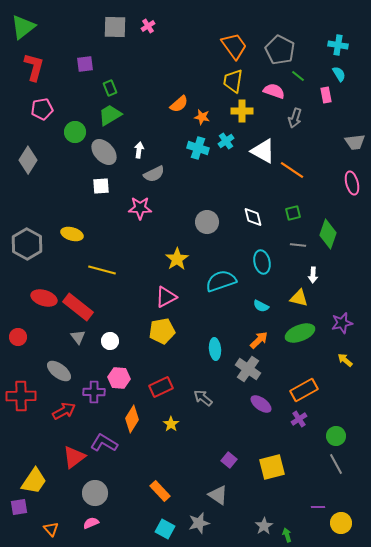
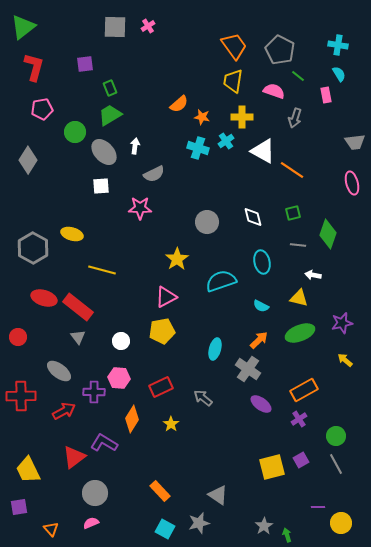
yellow cross at (242, 111): moved 6 px down
white arrow at (139, 150): moved 4 px left, 4 px up
gray hexagon at (27, 244): moved 6 px right, 4 px down
white arrow at (313, 275): rotated 98 degrees clockwise
white circle at (110, 341): moved 11 px right
cyan ellipse at (215, 349): rotated 20 degrees clockwise
purple square at (229, 460): moved 72 px right; rotated 21 degrees clockwise
yellow trapezoid at (34, 481): moved 6 px left, 11 px up; rotated 120 degrees clockwise
